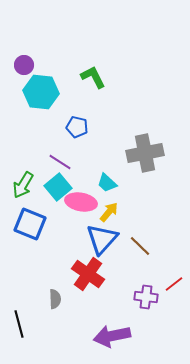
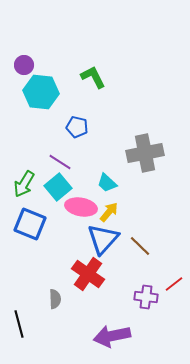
green arrow: moved 1 px right, 1 px up
pink ellipse: moved 5 px down
blue triangle: moved 1 px right
